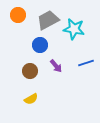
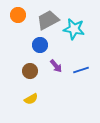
blue line: moved 5 px left, 7 px down
